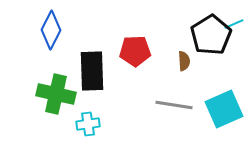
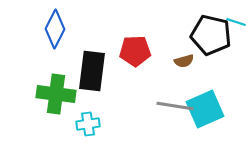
cyan line: moved 2 px right, 2 px up; rotated 42 degrees clockwise
blue diamond: moved 4 px right, 1 px up
black pentagon: rotated 27 degrees counterclockwise
brown semicircle: rotated 78 degrees clockwise
black rectangle: rotated 9 degrees clockwise
green cross: rotated 6 degrees counterclockwise
gray line: moved 1 px right, 1 px down
cyan square: moved 19 px left
